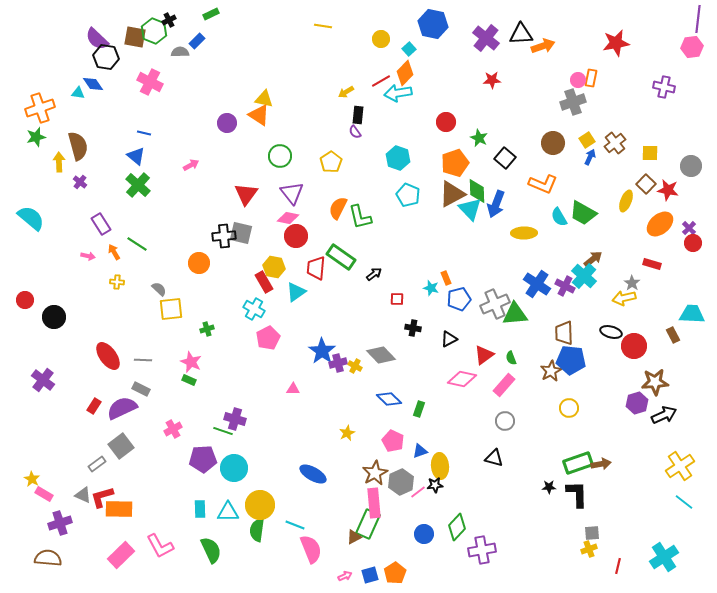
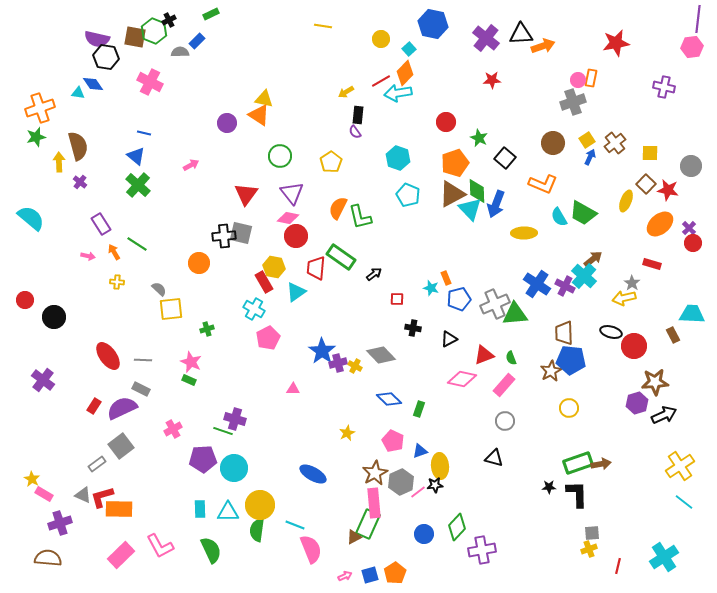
purple semicircle at (97, 39): rotated 30 degrees counterclockwise
red triangle at (484, 355): rotated 15 degrees clockwise
